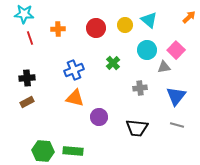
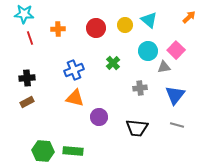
cyan circle: moved 1 px right, 1 px down
blue triangle: moved 1 px left, 1 px up
